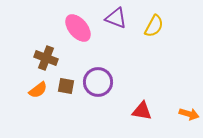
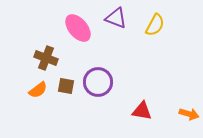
yellow semicircle: moved 1 px right, 1 px up
